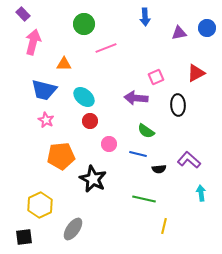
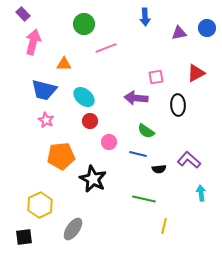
pink square: rotated 14 degrees clockwise
pink circle: moved 2 px up
